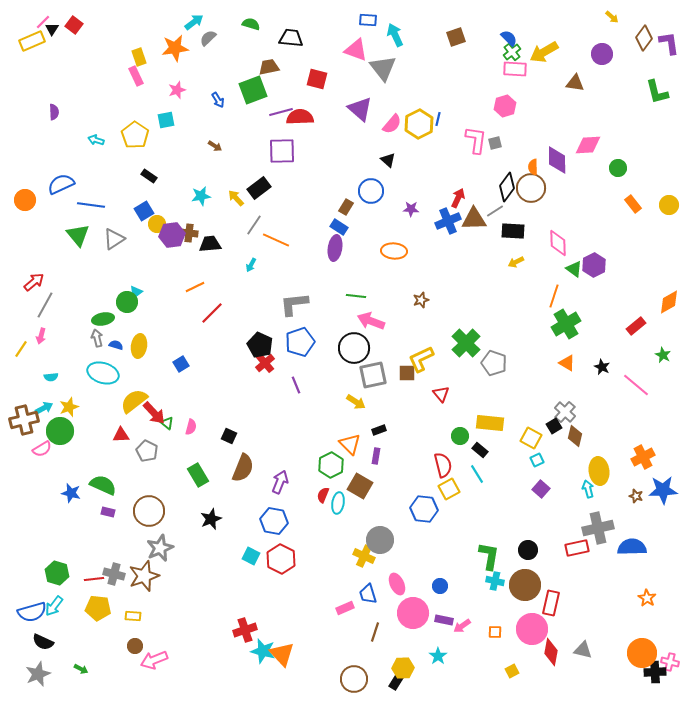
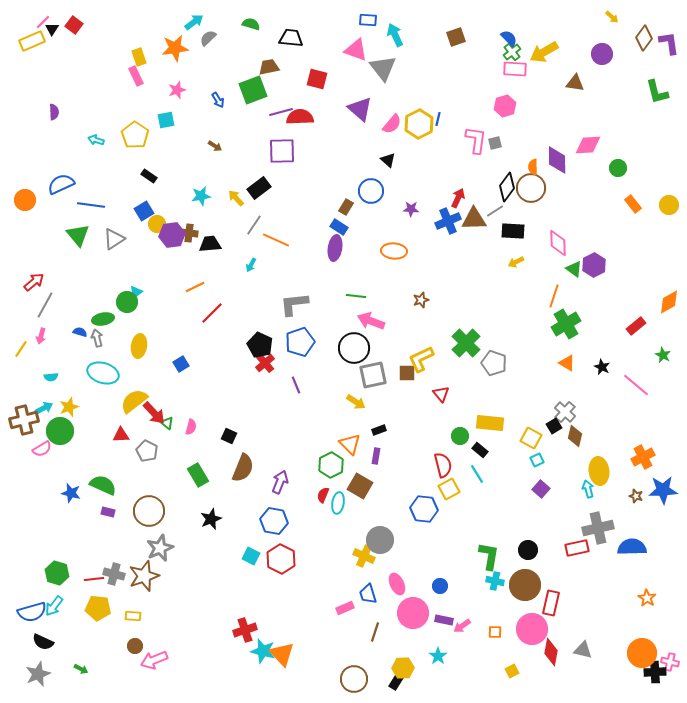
blue semicircle at (116, 345): moved 36 px left, 13 px up
